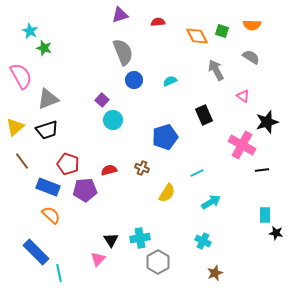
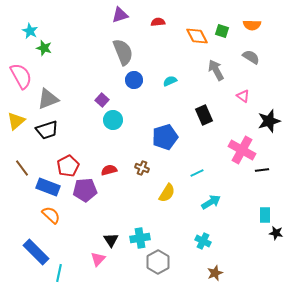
black star at (267, 122): moved 2 px right, 1 px up
yellow triangle at (15, 127): moved 1 px right, 6 px up
pink cross at (242, 145): moved 5 px down
brown line at (22, 161): moved 7 px down
red pentagon at (68, 164): moved 2 px down; rotated 25 degrees clockwise
cyan line at (59, 273): rotated 24 degrees clockwise
